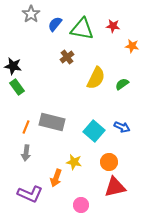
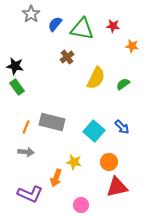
black star: moved 2 px right
green semicircle: moved 1 px right
blue arrow: rotated 21 degrees clockwise
gray arrow: moved 1 px up; rotated 91 degrees counterclockwise
red triangle: moved 2 px right
